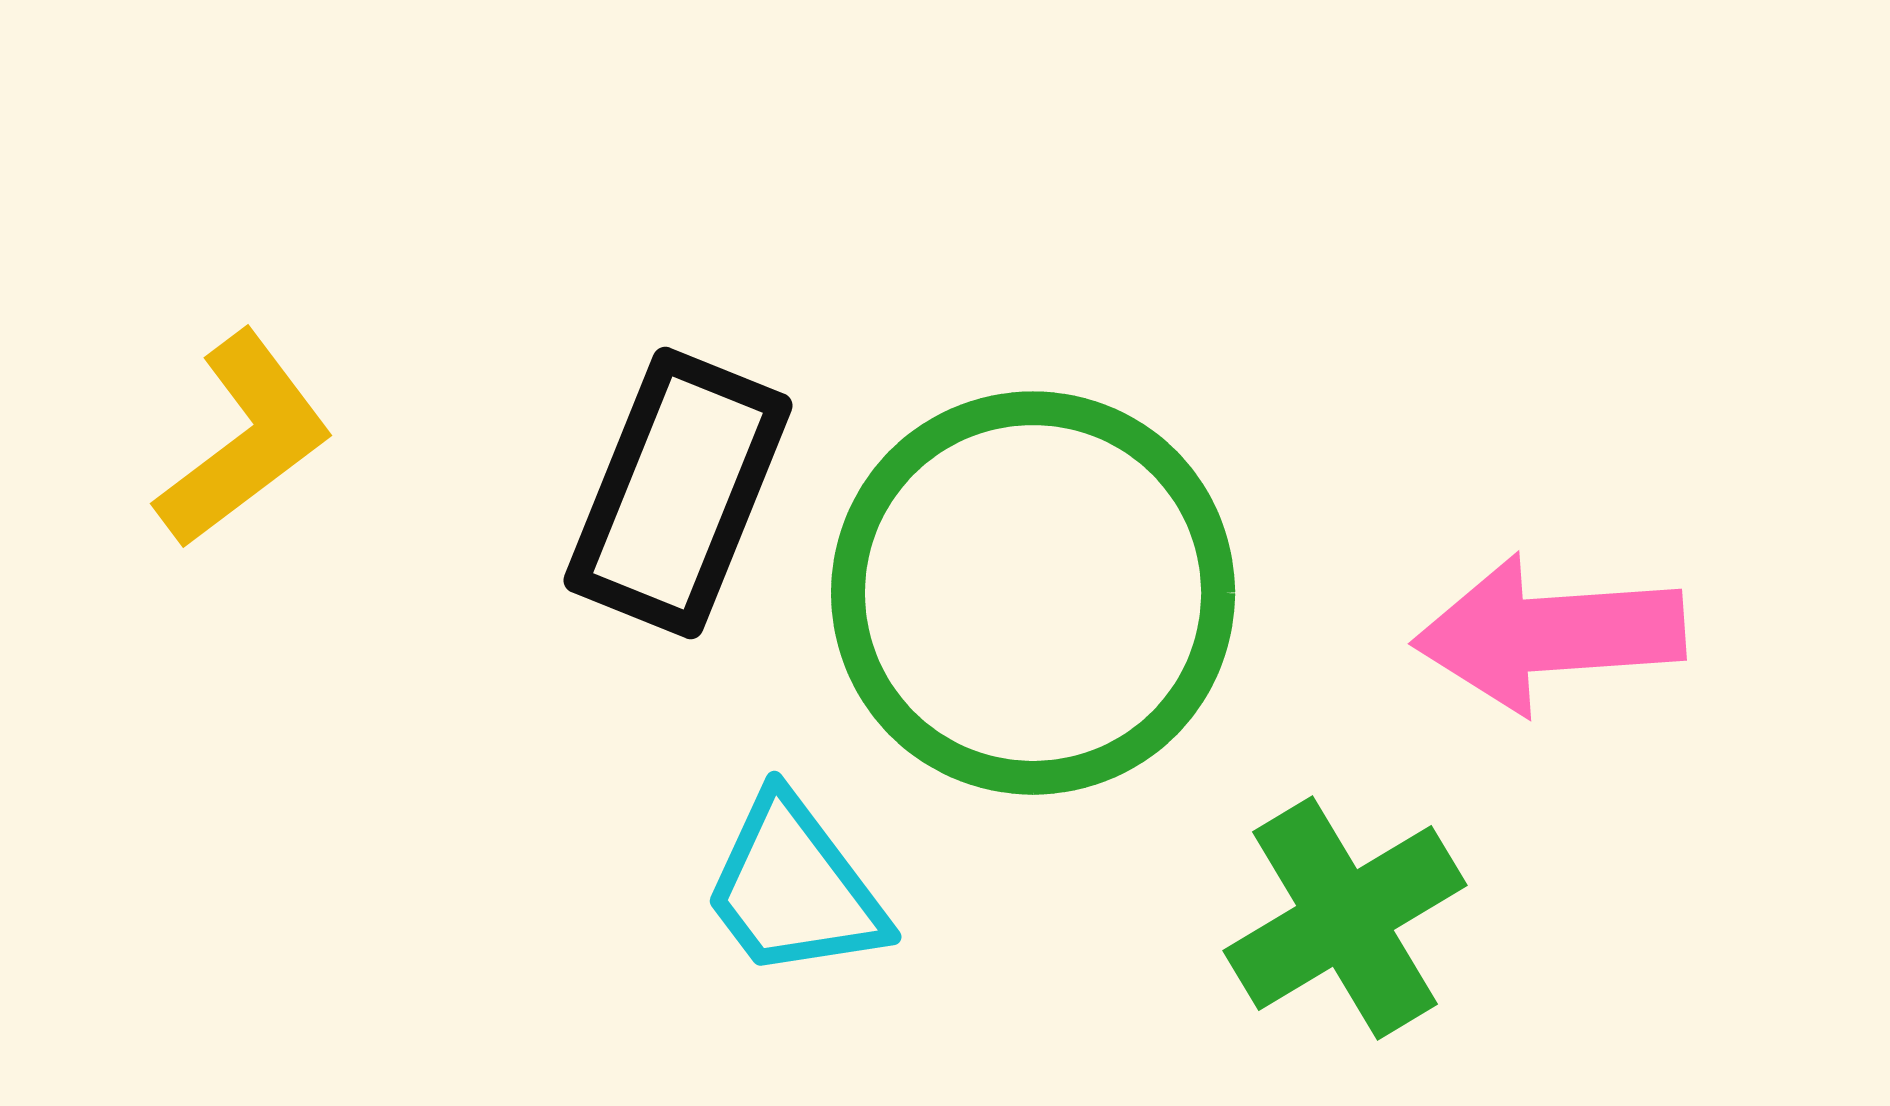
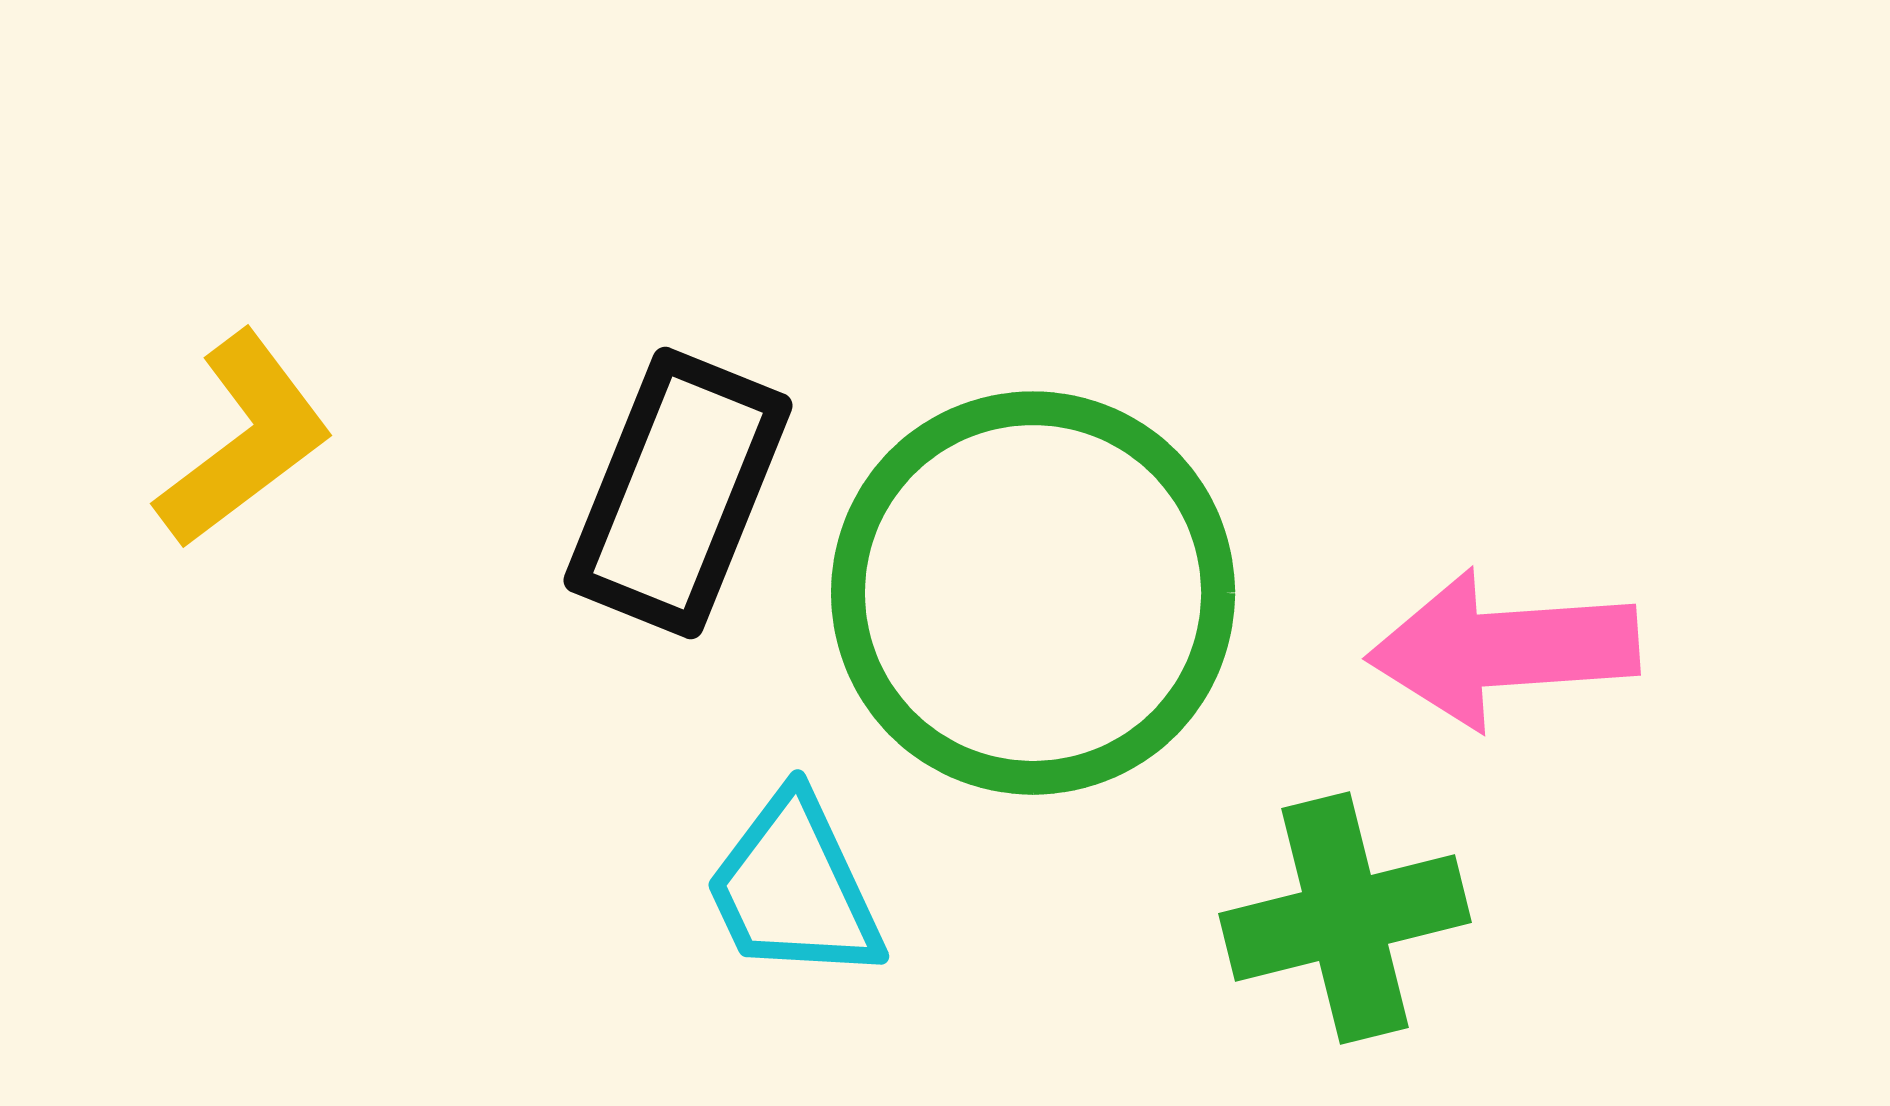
pink arrow: moved 46 px left, 15 px down
cyan trapezoid: rotated 12 degrees clockwise
green cross: rotated 17 degrees clockwise
